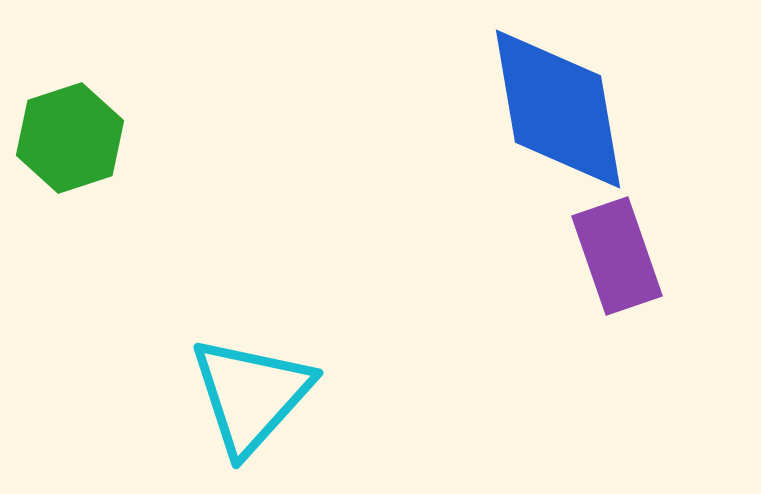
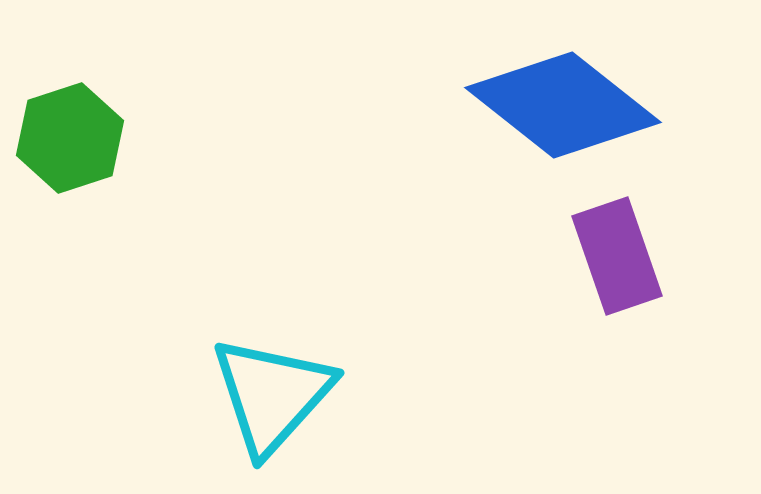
blue diamond: moved 5 px right, 4 px up; rotated 42 degrees counterclockwise
cyan triangle: moved 21 px right
